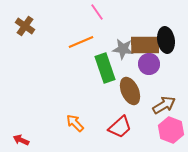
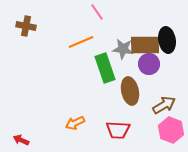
brown cross: moved 1 px right; rotated 24 degrees counterclockwise
black ellipse: moved 1 px right
brown ellipse: rotated 12 degrees clockwise
orange arrow: rotated 72 degrees counterclockwise
red trapezoid: moved 2 px left, 3 px down; rotated 45 degrees clockwise
